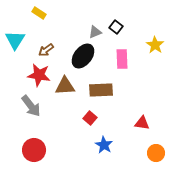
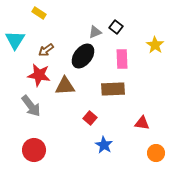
brown rectangle: moved 12 px right, 1 px up
